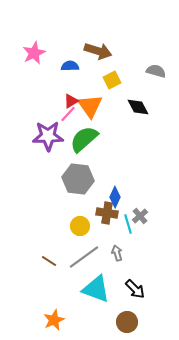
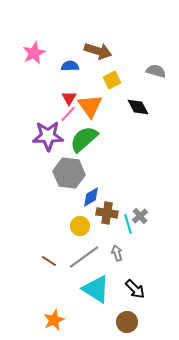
red triangle: moved 2 px left, 3 px up; rotated 28 degrees counterclockwise
gray hexagon: moved 9 px left, 6 px up
blue diamond: moved 24 px left; rotated 35 degrees clockwise
cyan triangle: rotated 12 degrees clockwise
